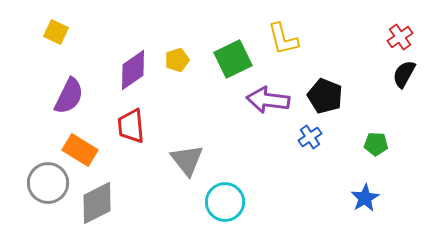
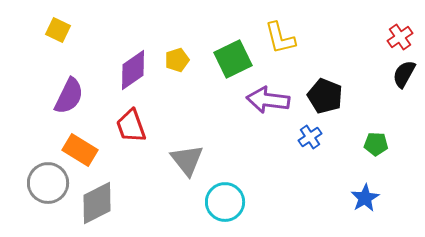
yellow square: moved 2 px right, 2 px up
yellow L-shape: moved 3 px left, 1 px up
red trapezoid: rotated 15 degrees counterclockwise
